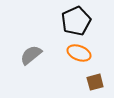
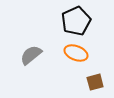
orange ellipse: moved 3 px left
